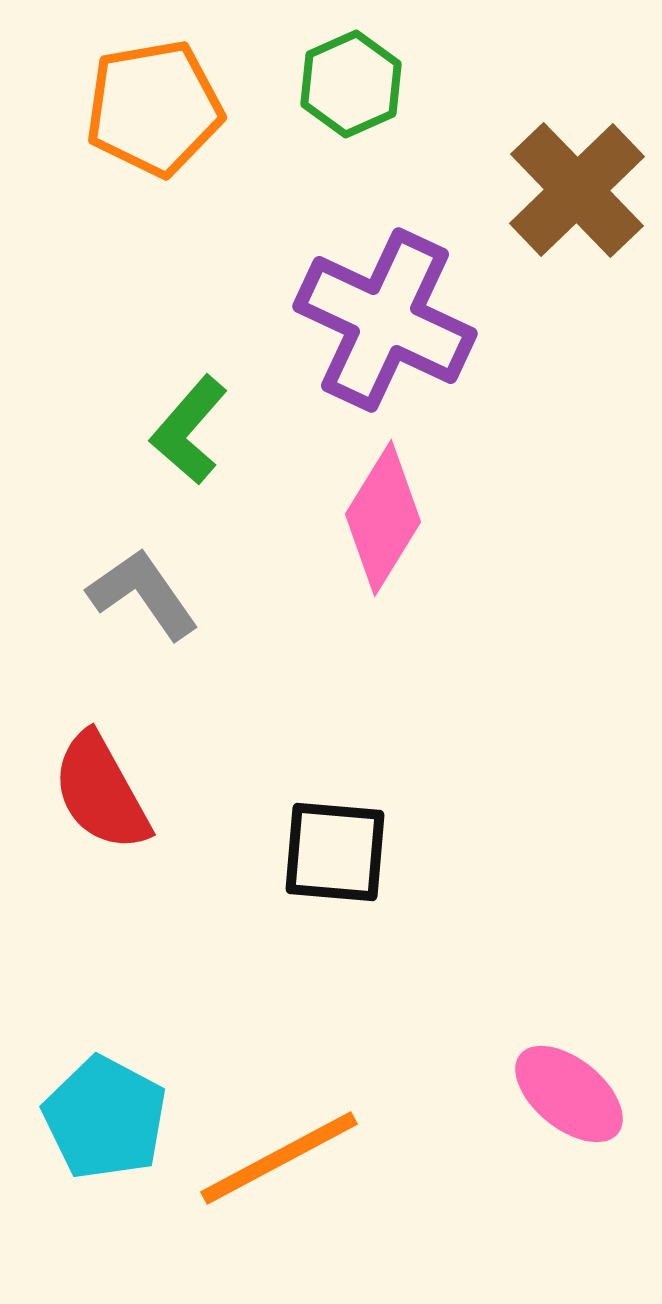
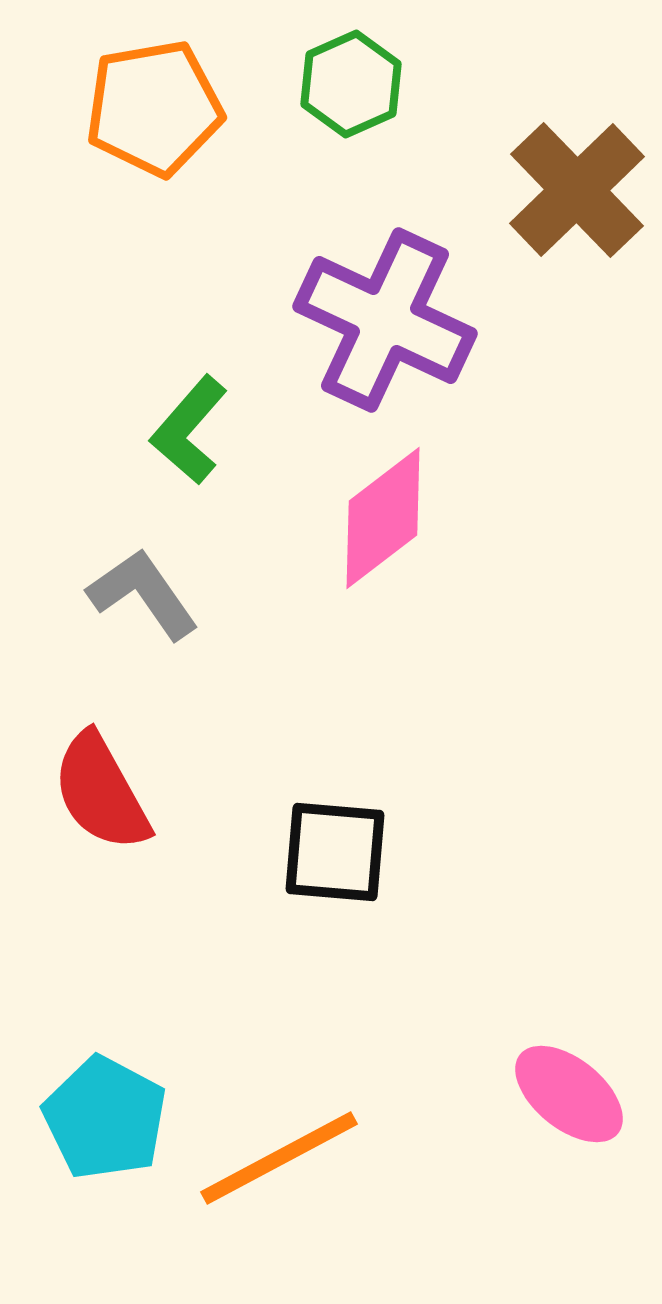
pink diamond: rotated 21 degrees clockwise
